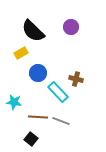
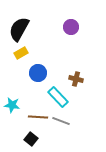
black semicircle: moved 14 px left, 2 px up; rotated 75 degrees clockwise
cyan rectangle: moved 5 px down
cyan star: moved 2 px left, 3 px down
